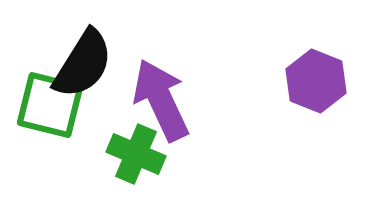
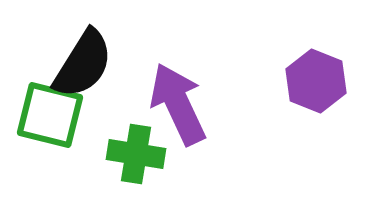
purple arrow: moved 17 px right, 4 px down
green square: moved 10 px down
green cross: rotated 14 degrees counterclockwise
